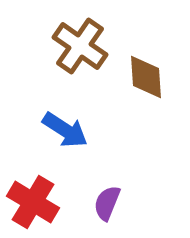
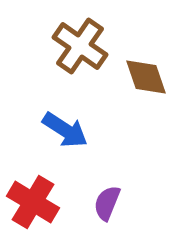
brown diamond: rotated 15 degrees counterclockwise
